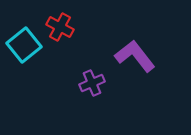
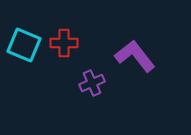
red cross: moved 4 px right, 16 px down; rotated 28 degrees counterclockwise
cyan square: rotated 28 degrees counterclockwise
